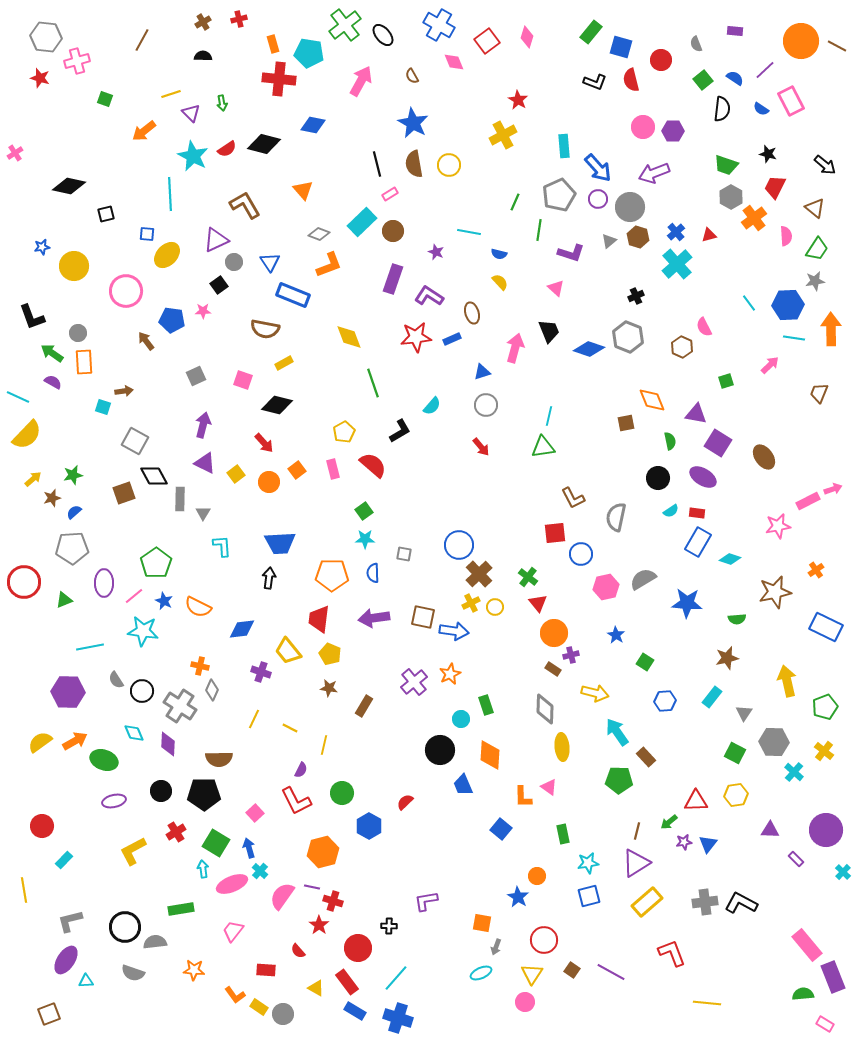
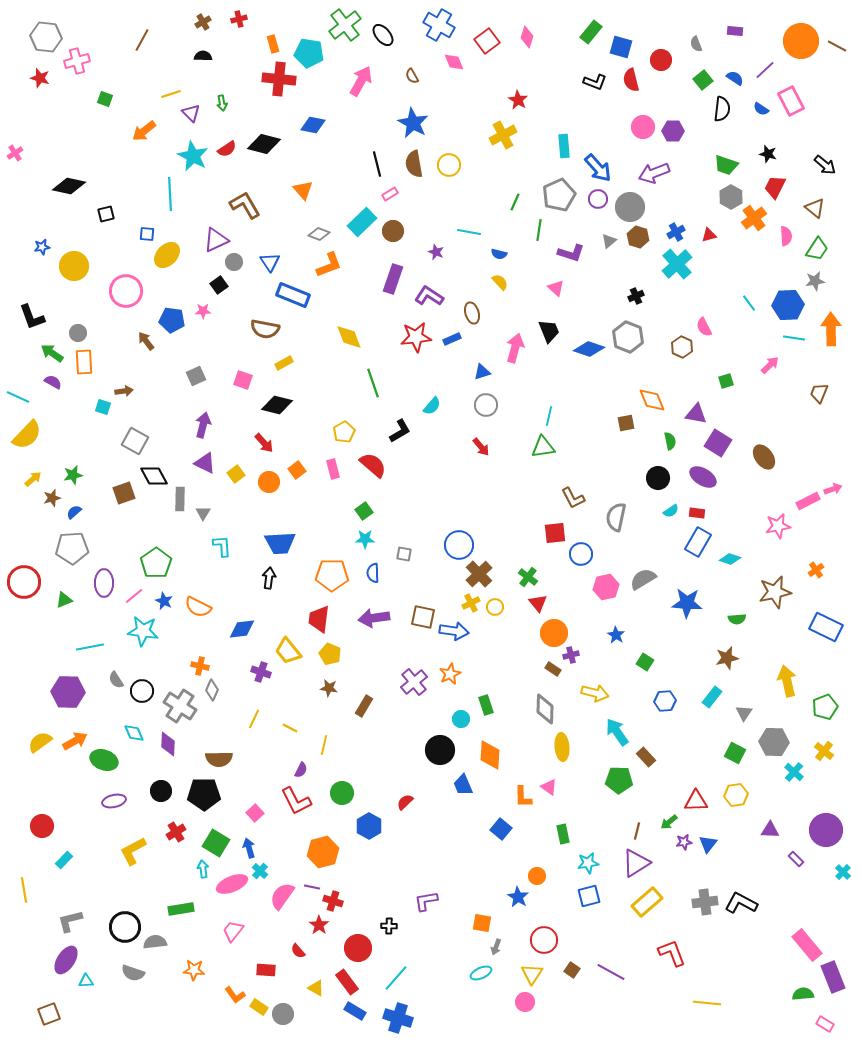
blue cross at (676, 232): rotated 12 degrees clockwise
